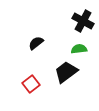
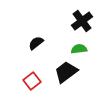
black cross: moved 1 px left; rotated 25 degrees clockwise
red square: moved 1 px right, 3 px up
